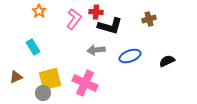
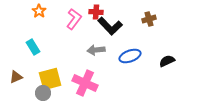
black L-shape: rotated 30 degrees clockwise
